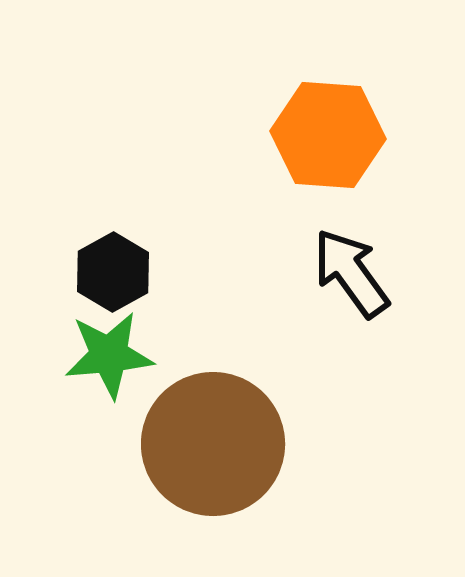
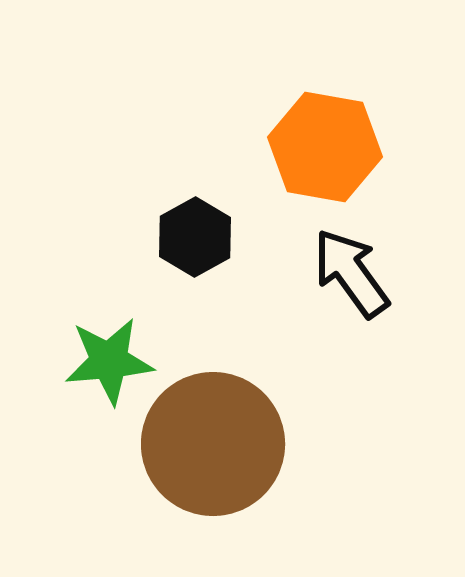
orange hexagon: moved 3 px left, 12 px down; rotated 6 degrees clockwise
black hexagon: moved 82 px right, 35 px up
green star: moved 6 px down
